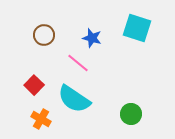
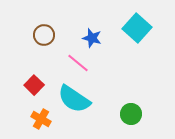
cyan square: rotated 24 degrees clockwise
